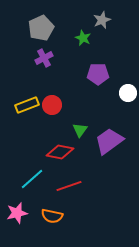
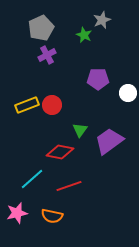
green star: moved 1 px right, 3 px up
purple cross: moved 3 px right, 3 px up
purple pentagon: moved 5 px down
